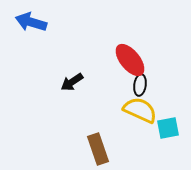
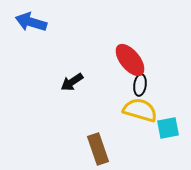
yellow semicircle: rotated 8 degrees counterclockwise
